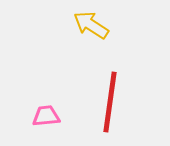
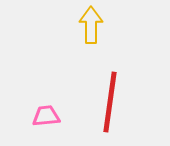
yellow arrow: rotated 57 degrees clockwise
